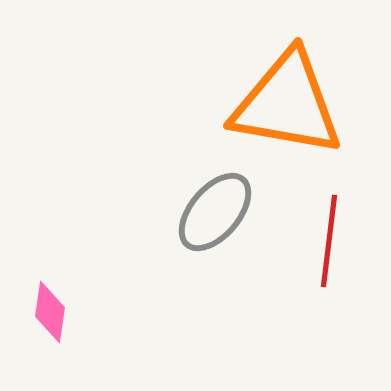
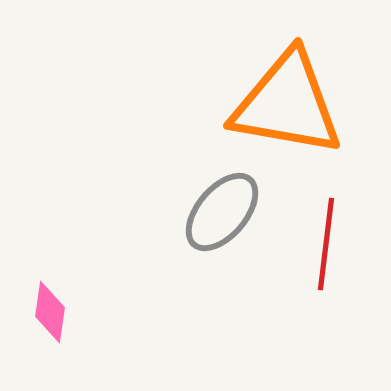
gray ellipse: moved 7 px right
red line: moved 3 px left, 3 px down
